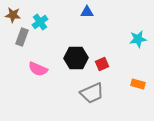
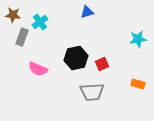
blue triangle: rotated 16 degrees counterclockwise
black hexagon: rotated 10 degrees counterclockwise
gray trapezoid: moved 1 px up; rotated 20 degrees clockwise
